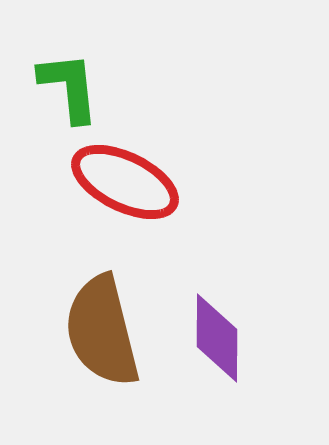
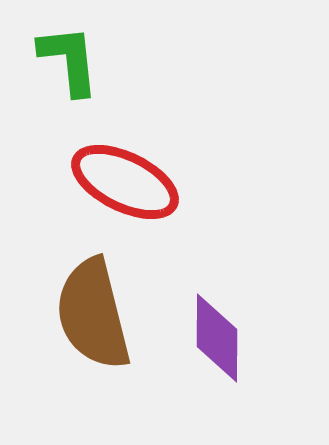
green L-shape: moved 27 px up
brown semicircle: moved 9 px left, 17 px up
